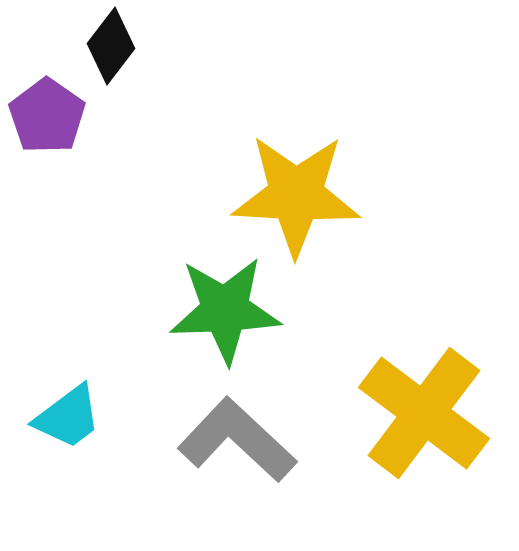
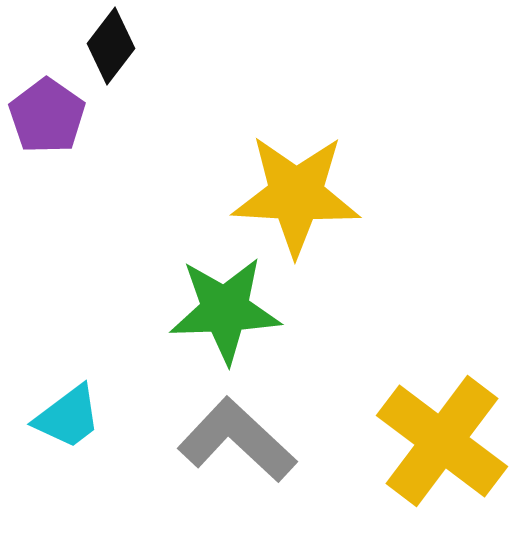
yellow cross: moved 18 px right, 28 px down
